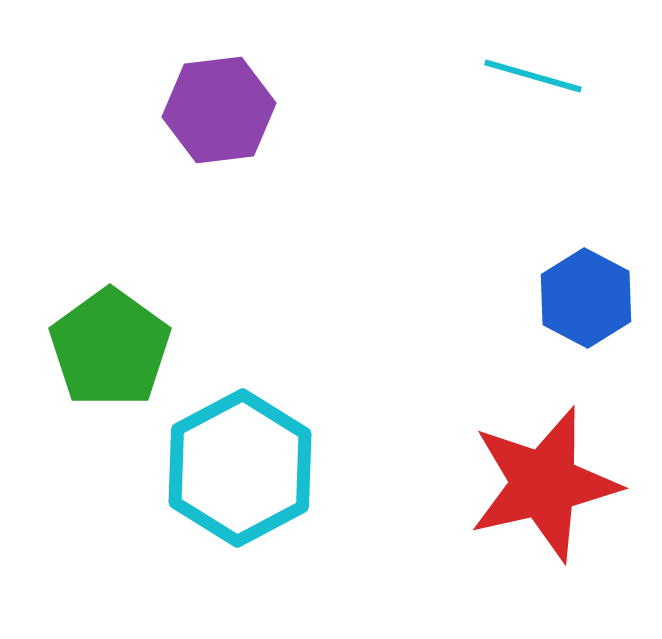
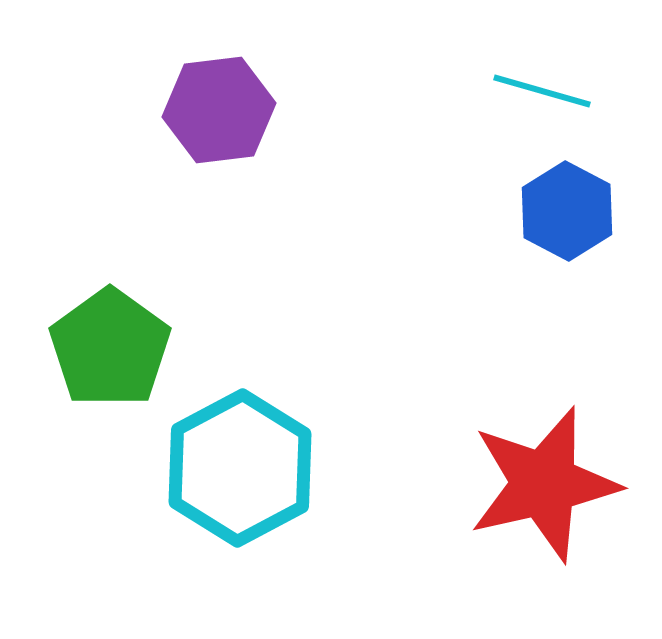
cyan line: moved 9 px right, 15 px down
blue hexagon: moved 19 px left, 87 px up
